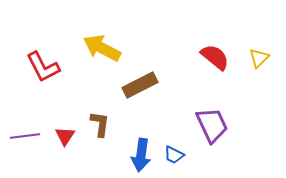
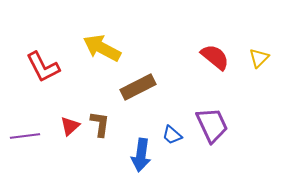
brown rectangle: moved 2 px left, 2 px down
red triangle: moved 5 px right, 10 px up; rotated 15 degrees clockwise
blue trapezoid: moved 2 px left, 20 px up; rotated 15 degrees clockwise
